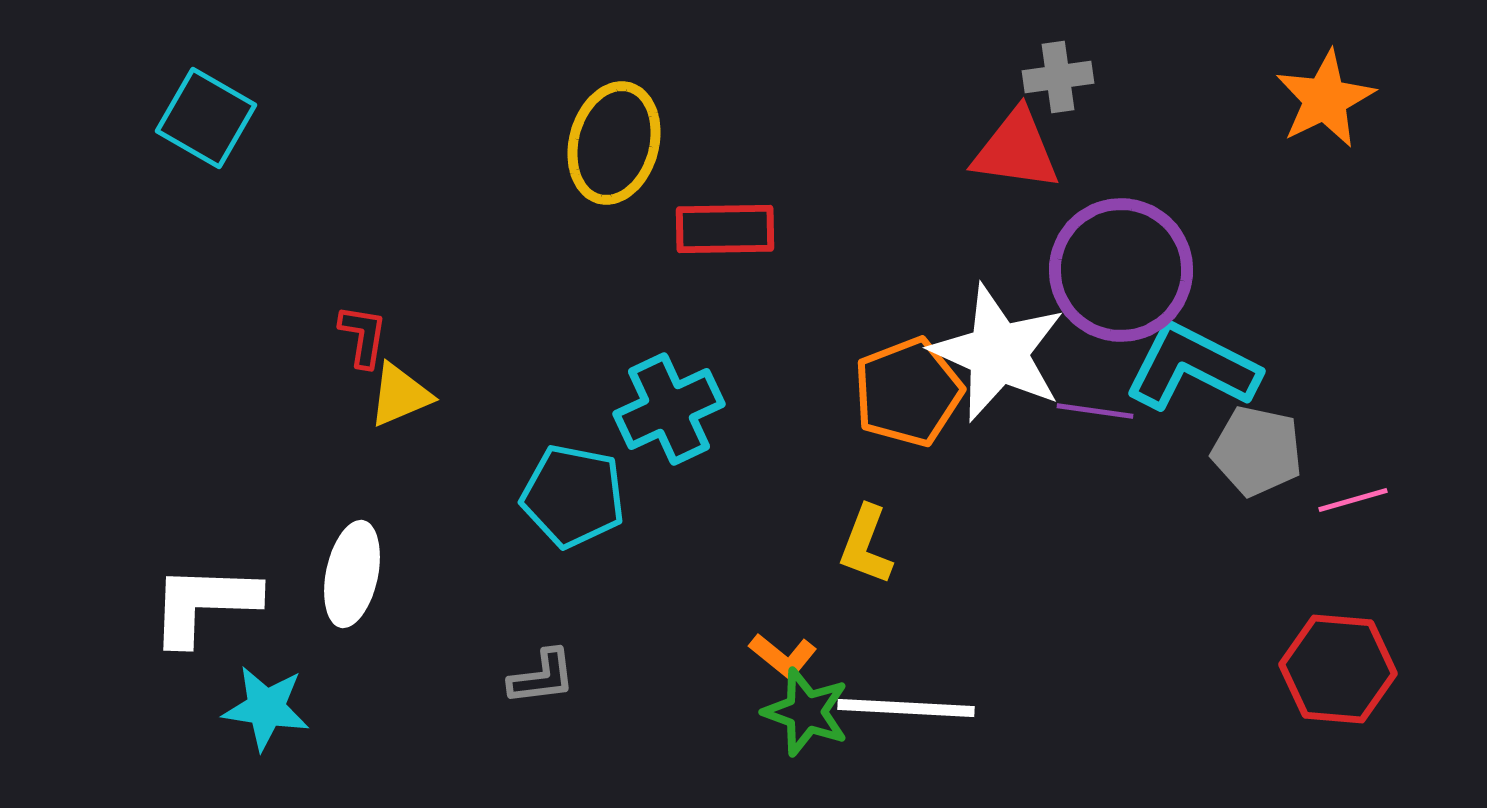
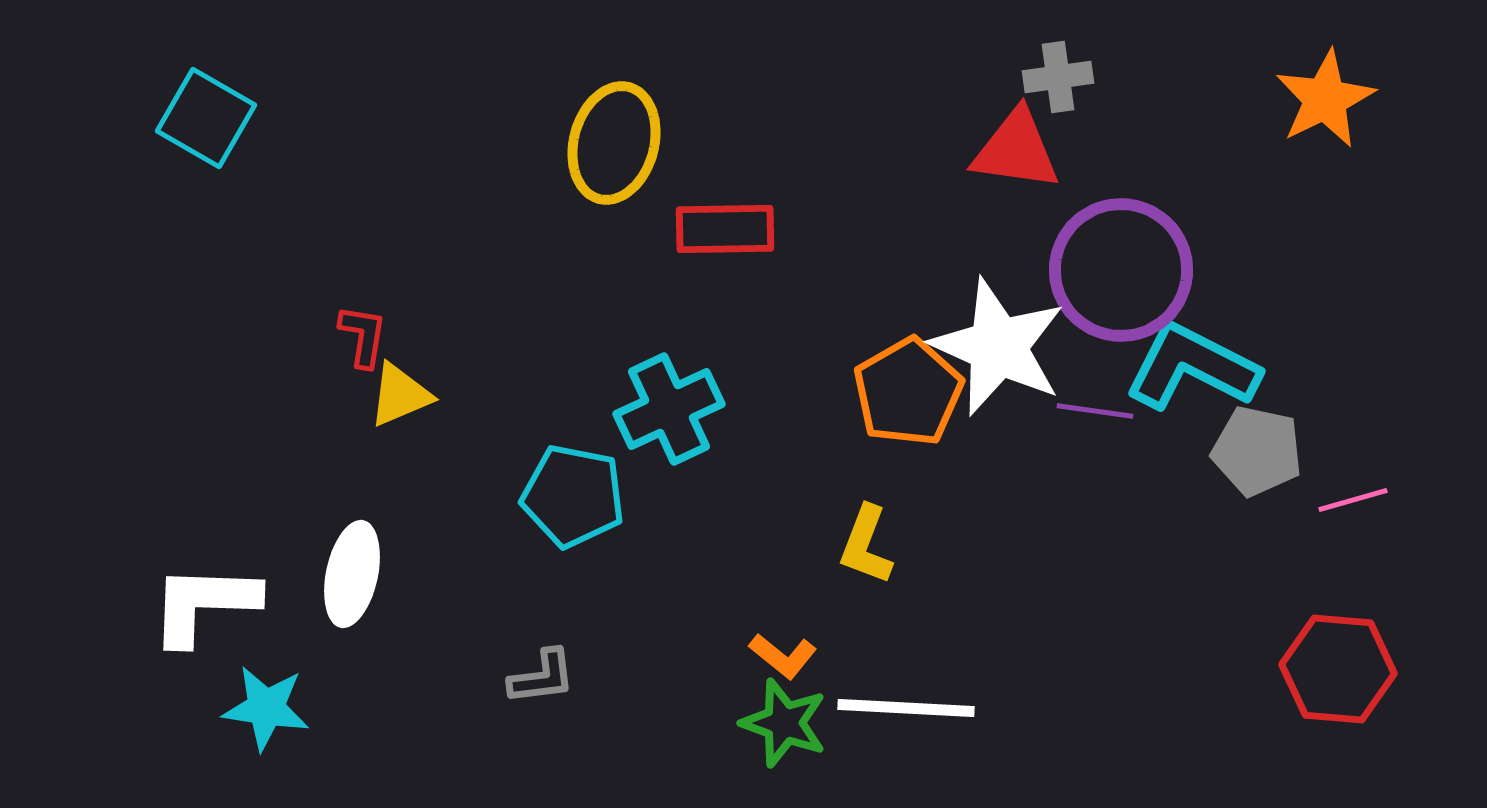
white star: moved 6 px up
orange pentagon: rotated 9 degrees counterclockwise
green star: moved 22 px left, 11 px down
